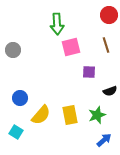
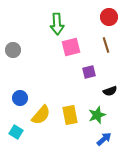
red circle: moved 2 px down
purple square: rotated 16 degrees counterclockwise
blue arrow: moved 1 px up
